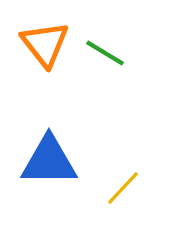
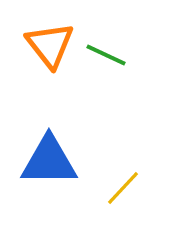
orange triangle: moved 5 px right, 1 px down
green line: moved 1 px right, 2 px down; rotated 6 degrees counterclockwise
